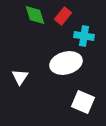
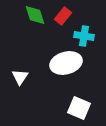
white square: moved 4 px left, 6 px down
